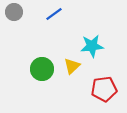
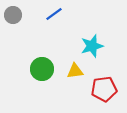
gray circle: moved 1 px left, 3 px down
cyan star: rotated 10 degrees counterclockwise
yellow triangle: moved 3 px right, 5 px down; rotated 36 degrees clockwise
